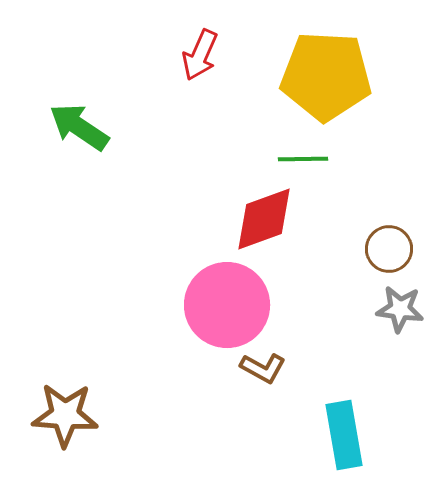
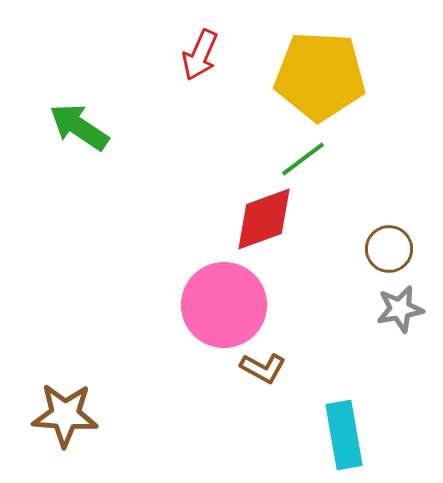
yellow pentagon: moved 6 px left
green line: rotated 36 degrees counterclockwise
pink circle: moved 3 px left
gray star: rotated 18 degrees counterclockwise
